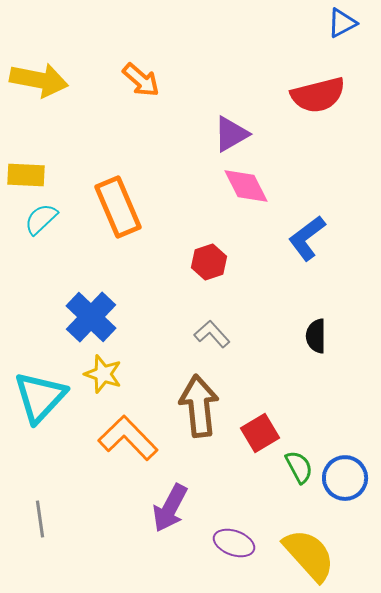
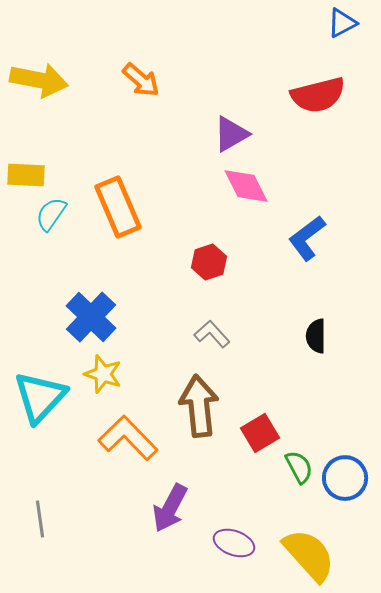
cyan semicircle: moved 10 px right, 5 px up; rotated 12 degrees counterclockwise
